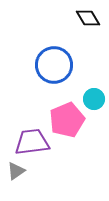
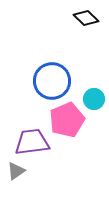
black diamond: moved 2 px left; rotated 15 degrees counterclockwise
blue circle: moved 2 px left, 16 px down
